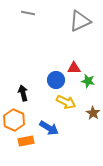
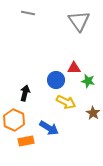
gray triangle: moved 1 px left; rotated 40 degrees counterclockwise
black arrow: moved 2 px right; rotated 28 degrees clockwise
